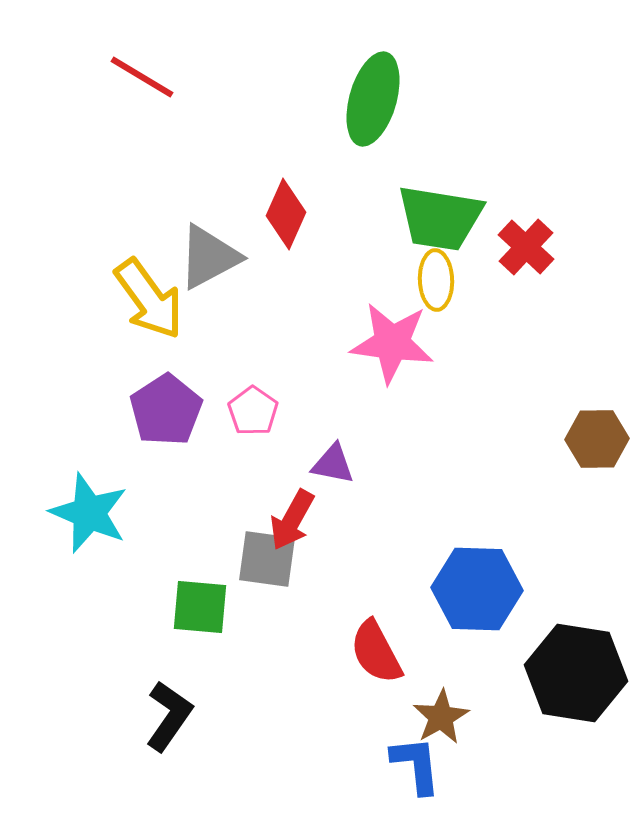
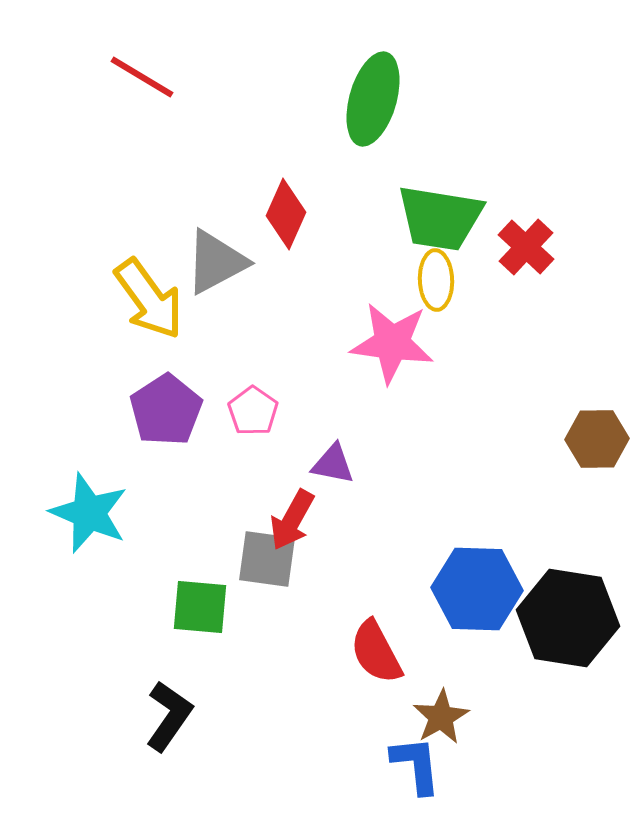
gray triangle: moved 7 px right, 5 px down
black hexagon: moved 8 px left, 55 px up
